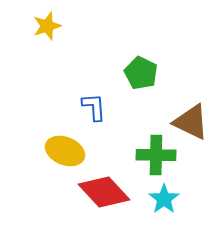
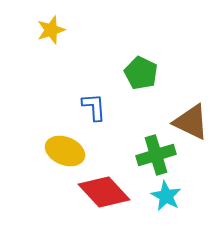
yellow star: moved 4 px right, 4 px down
green cross: rotated 18 degrees counterclockwise
cyan star: moved 2 px right, 3 px up; rotated 8 degrees counterclockwise
